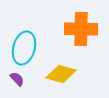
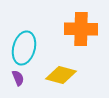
yellow diamond: moved 1 px down
purple semicircle: moved 1 px right, 1 px up; rotated 21 degrees clockwise
